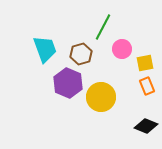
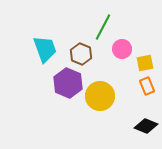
brown hexagon: rotated 20 degrees counterclockwise
yellow circle: moved 1 px left, 1 px up
